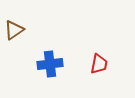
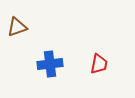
brown triangle: moved 3 px right, 3 px up; rotated 15 degrees clockwise
